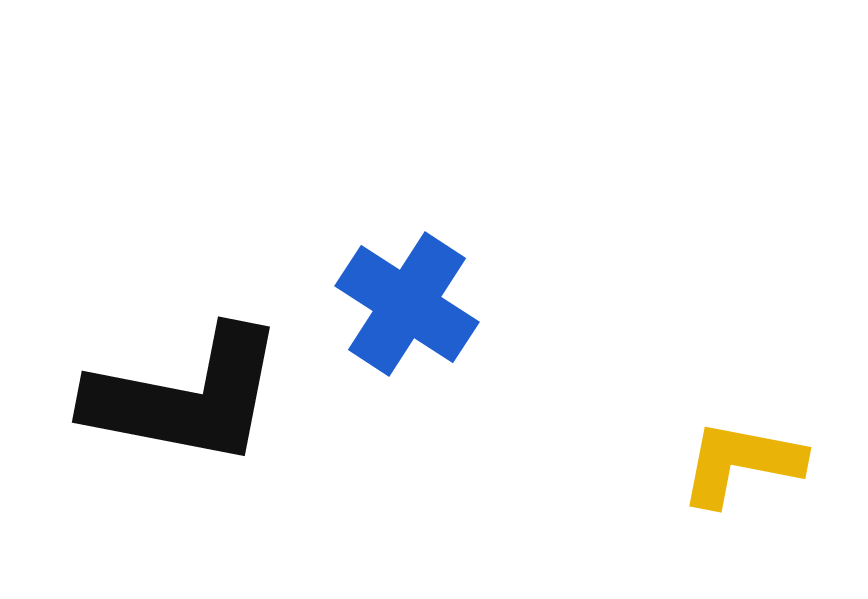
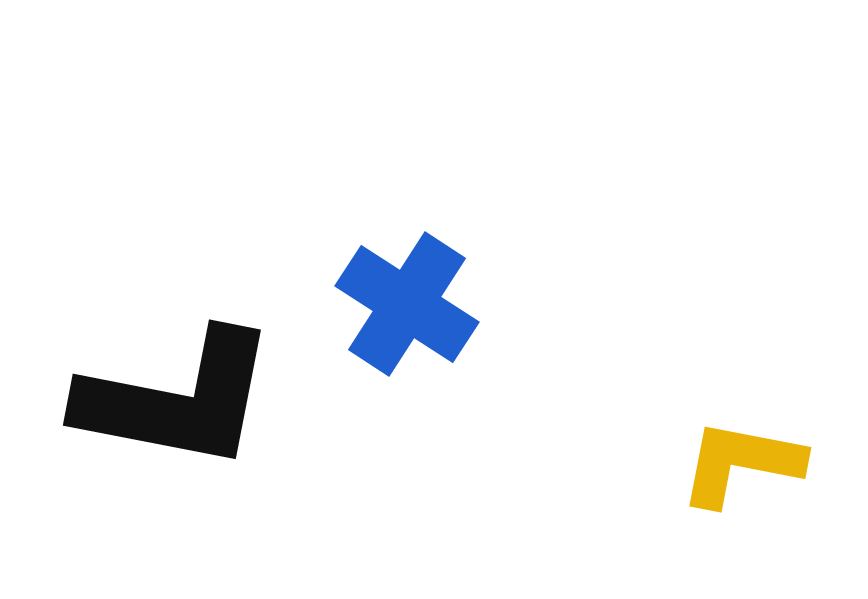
black L-shape: moved 9 px left, 3 px down
